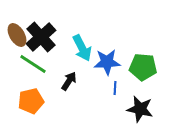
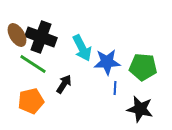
black cross: rotated 28 degrees counterclockwise
black arrow: moved 5 px left, 3 px down
